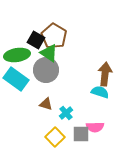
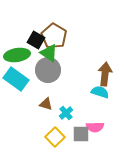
gray circle: moved 2 px right
